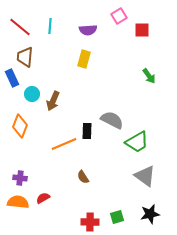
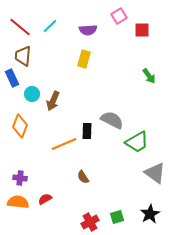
cyan line: rotated 42 degrees clockwise
brown trapezoid: moved 2 px left, 1 px up
gray triangle: moved 10 px right, 3 px up
red semicircle: moved 2 px right, 1 px down
black star: rotated 18 degrees counterclockwise
red cross: rotated 30 degrees counterclockwise
